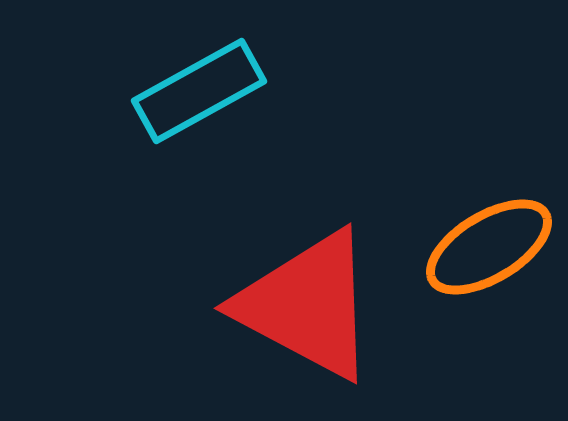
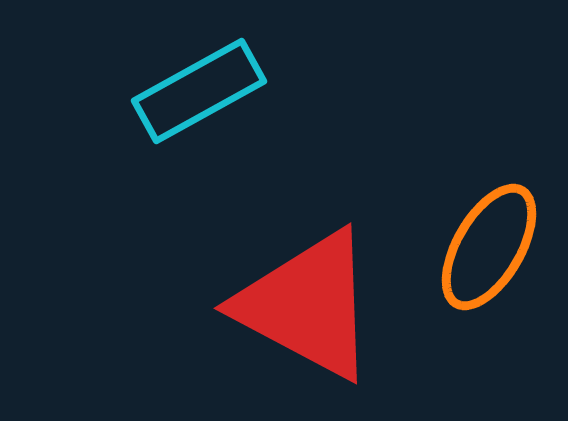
orange ellipse: rotated 29 degrees counterclockwise
